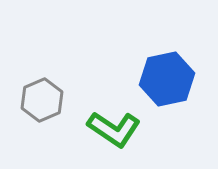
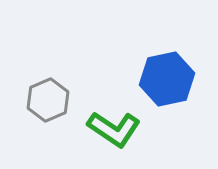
gray hexagon: moved 6 px right
